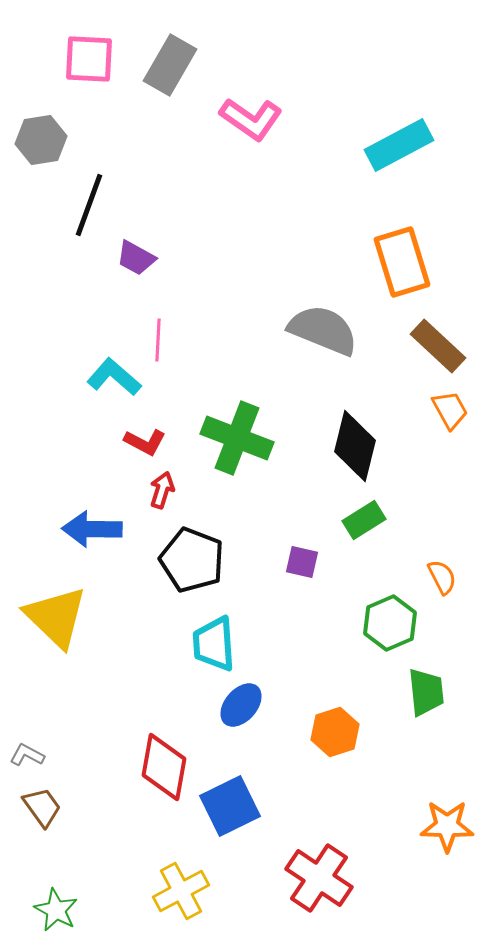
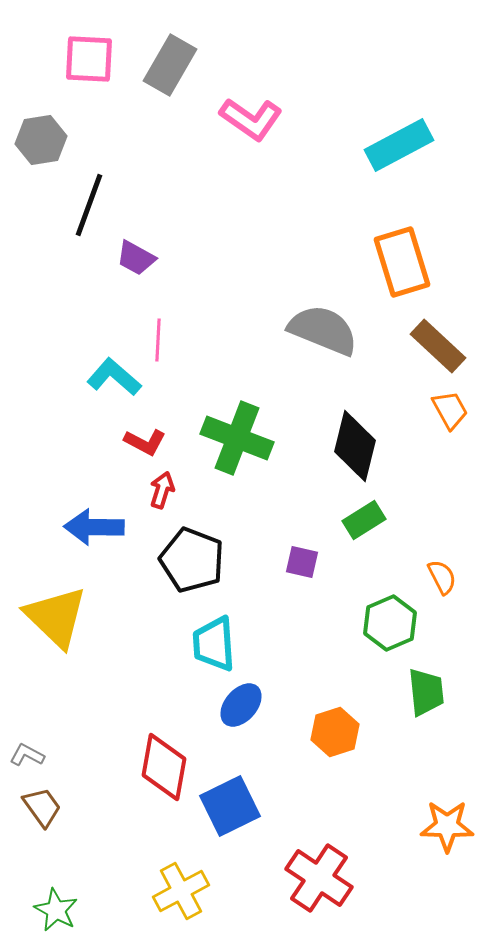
blue arrow: moved 2 px right, 2 px up
